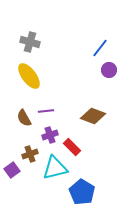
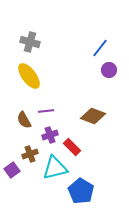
brown semicircle: moved 2 px down
blue pentagon: moved 1 px left, 1 px up
